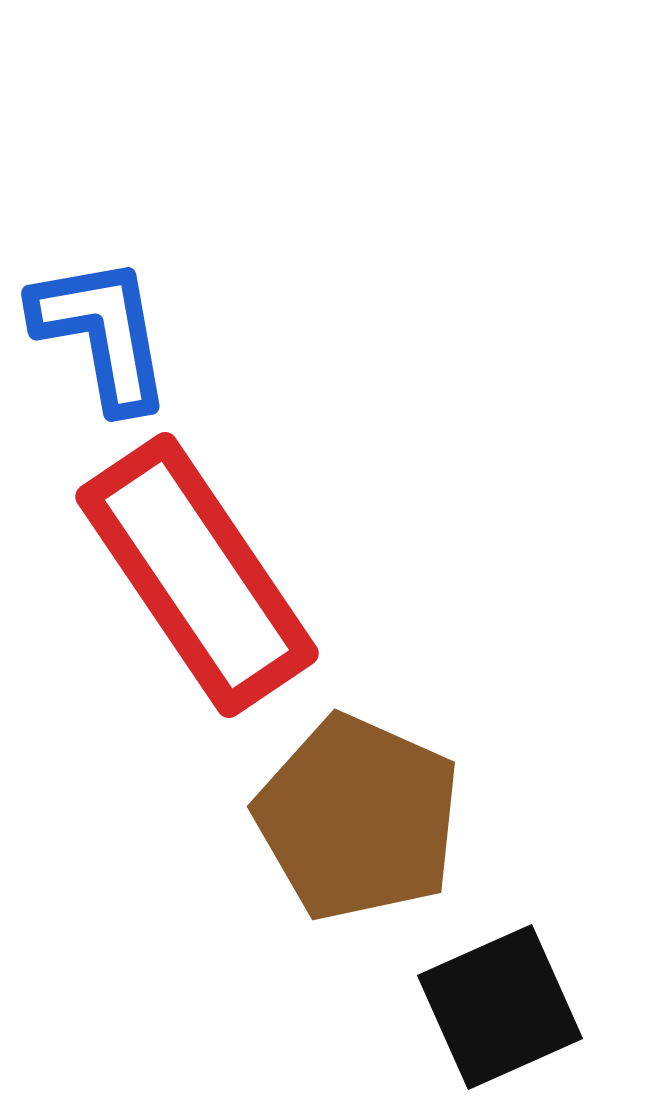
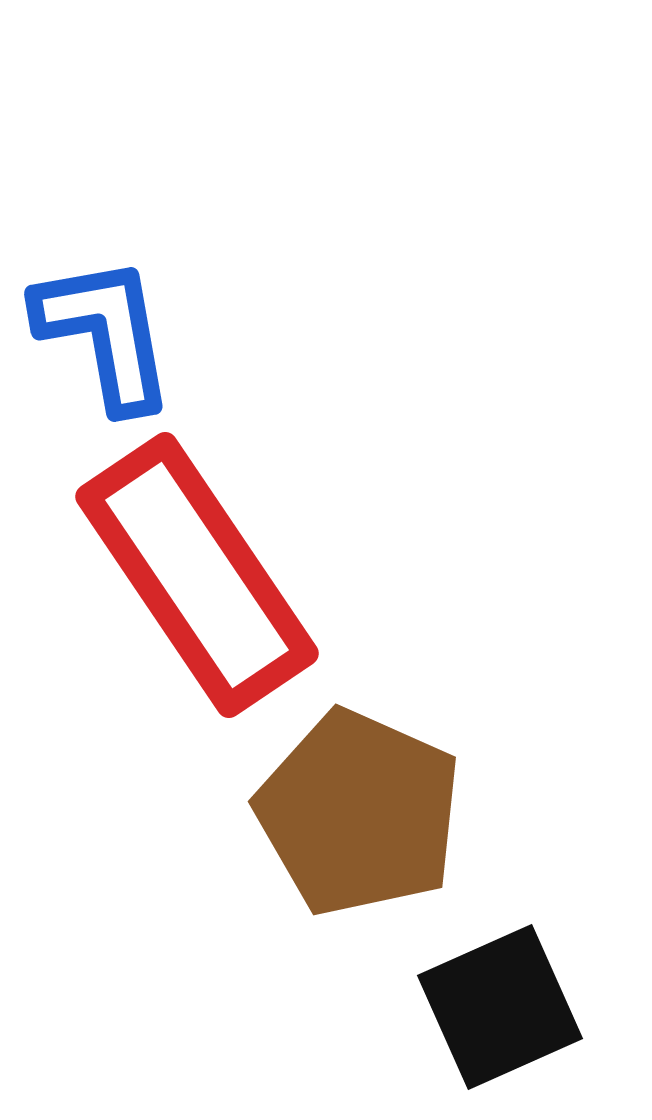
blue L-shape: moved 3 px right
brown pentagon: moved 1 px right, 5 px up
